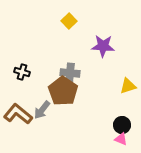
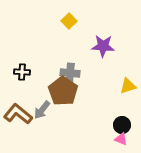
black cross: rotated 14 degrees counterclockwise
